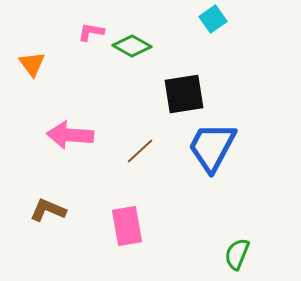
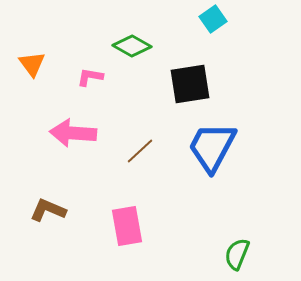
pink L-shape: moved 1 px left, 45 px down
black square: moved 6 px right, 10 px up
pink arrow: moved 3 px right, 2 px up
